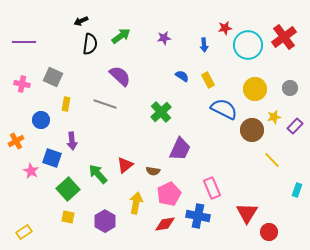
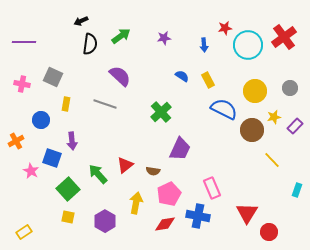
yellow circle at (255, 89): moved 2 px down
